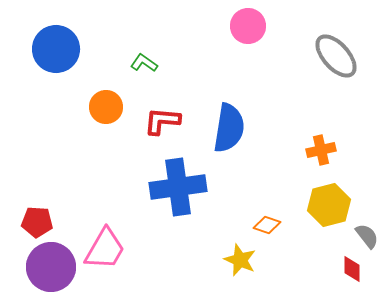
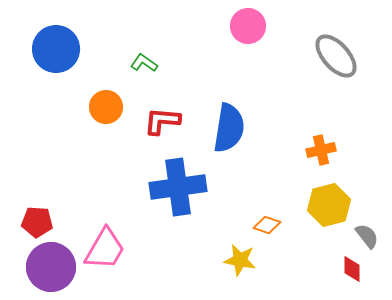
yellow star: rotated 12 degrees counterclockwise
